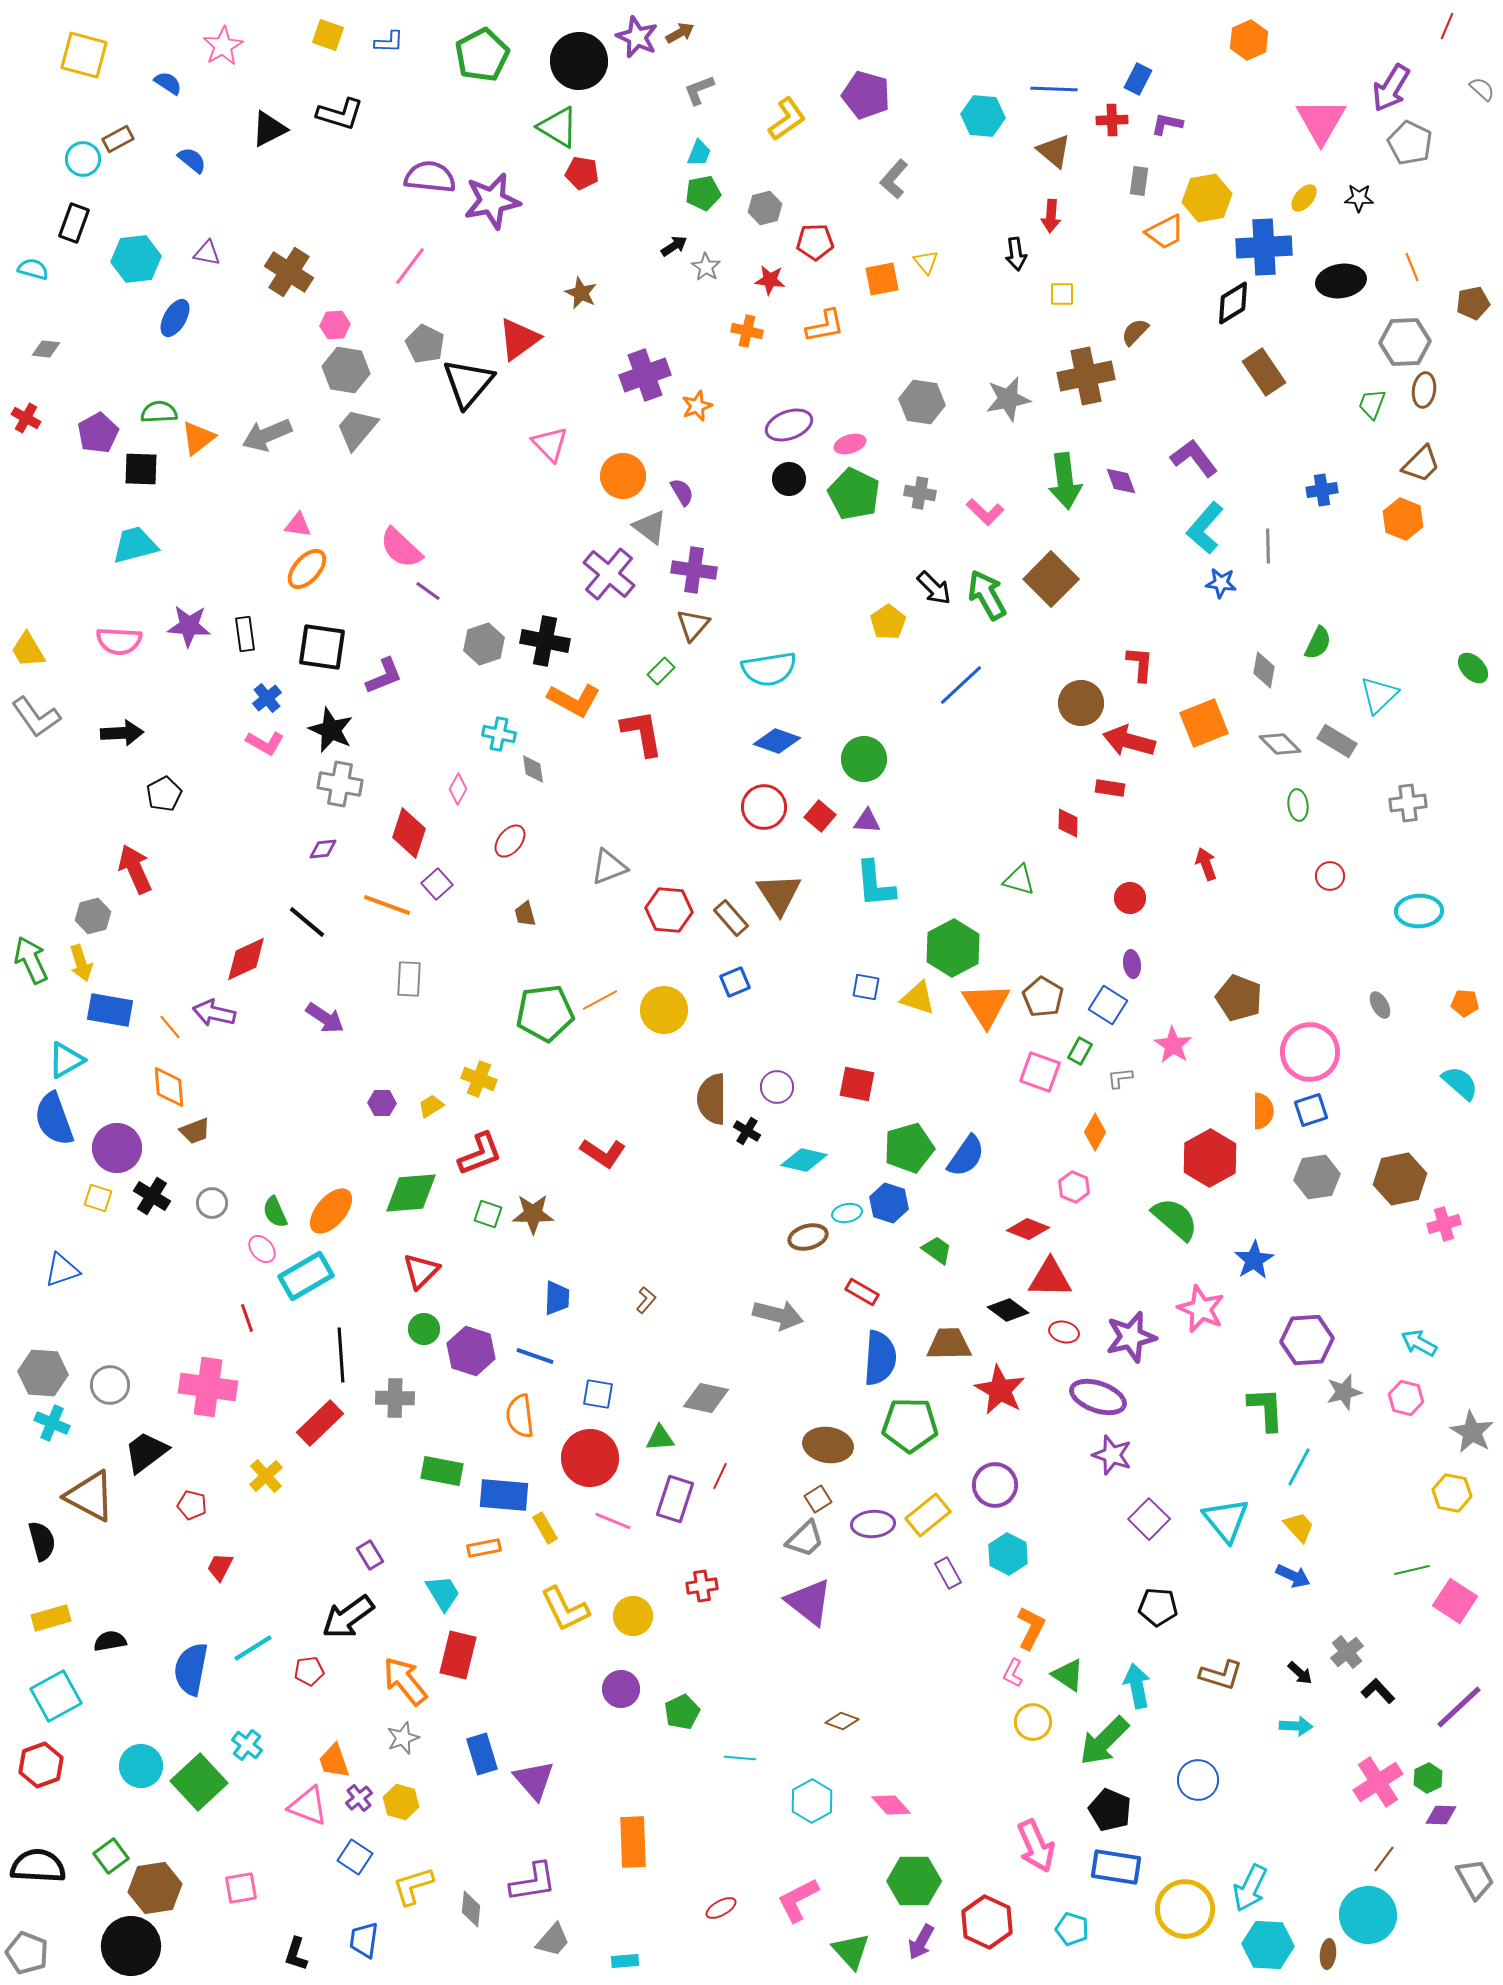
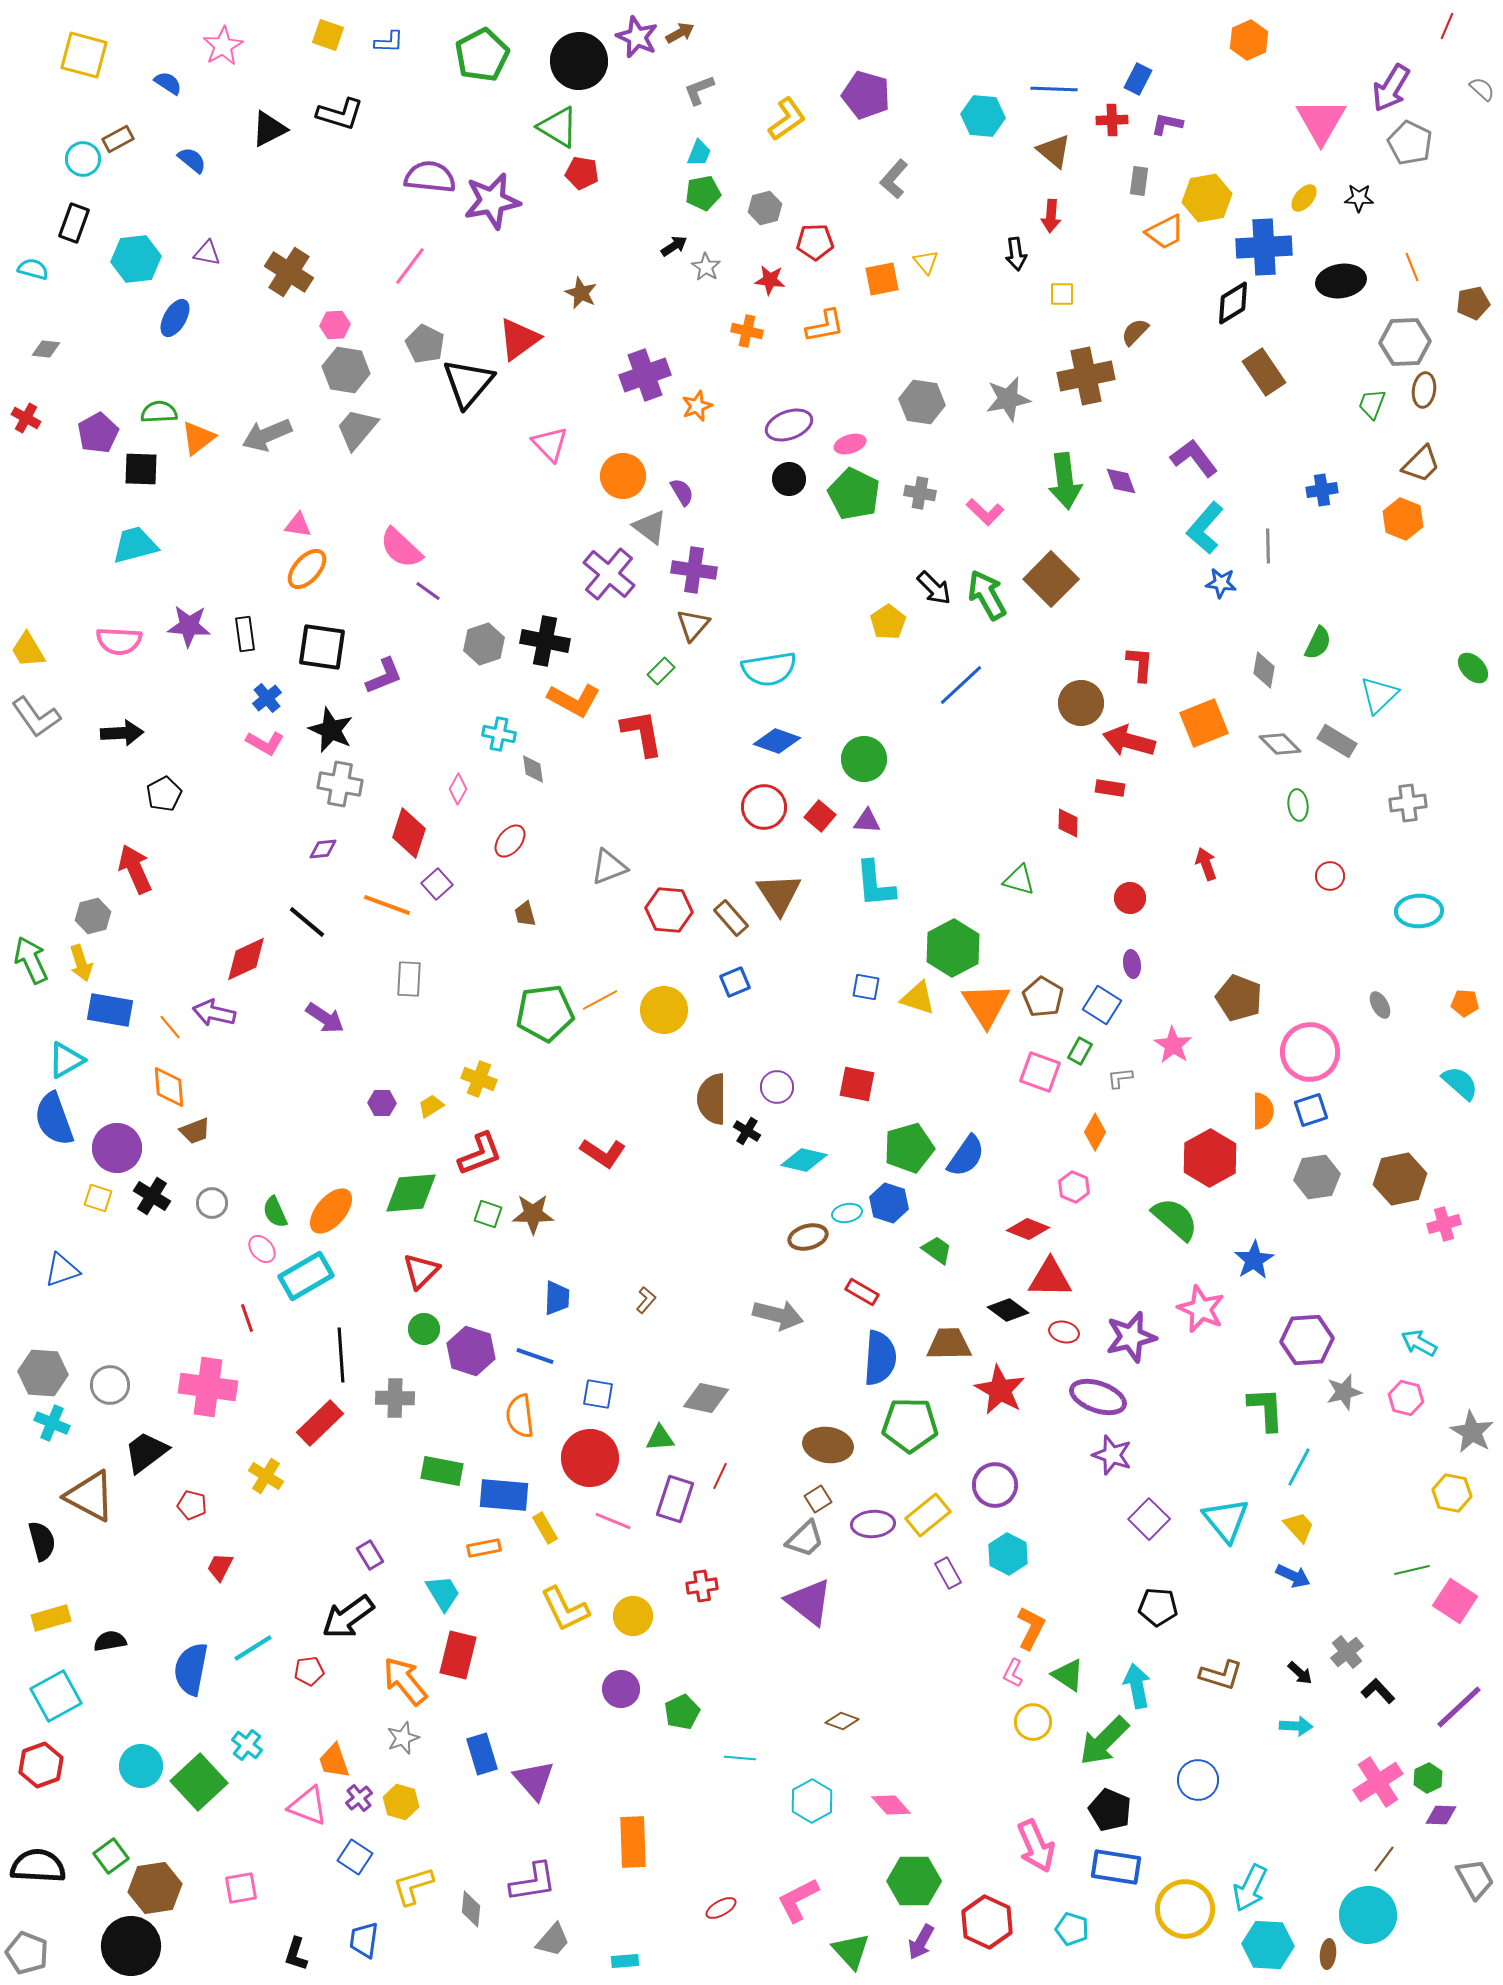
blue square at (1108, 1005): moved 6 px left
yellow cross at (266, 1476): rotated 16 degrees counterclockwise
